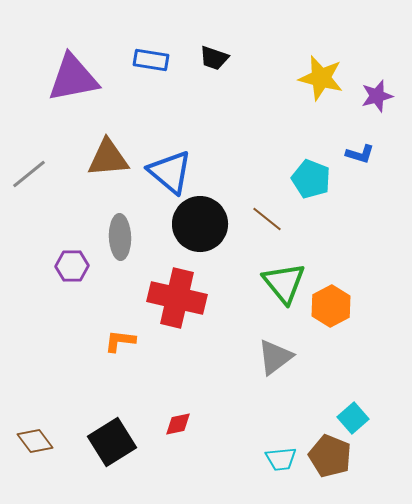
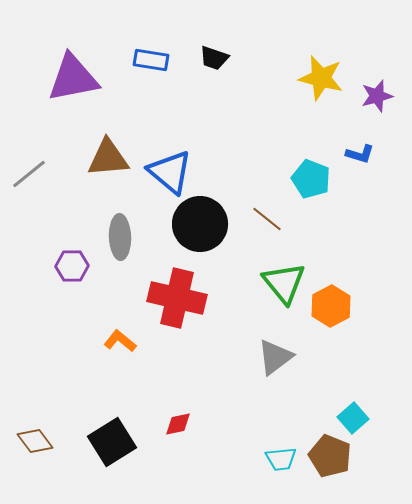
orange L-shape: rotated 32 degrees clockwise
